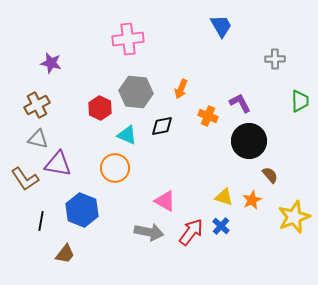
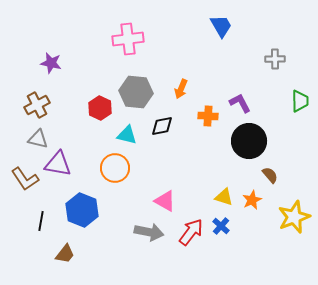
orange cross: rotated 18 degrees counterclockwise
cyan triangle: rotated 10 degrees counterclockwise
